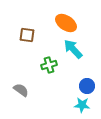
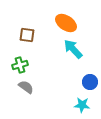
green cross: moved 29 px left
blue circle: moved 3 px right, 4 px up
gray semicircle: moved 5 px right, 3 px up
